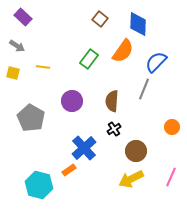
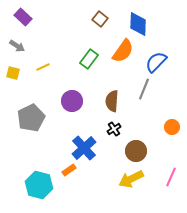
yellow line: rotated 32 degrees counterclockwise
gray pentagon: rotated 16 degrees clockwise
